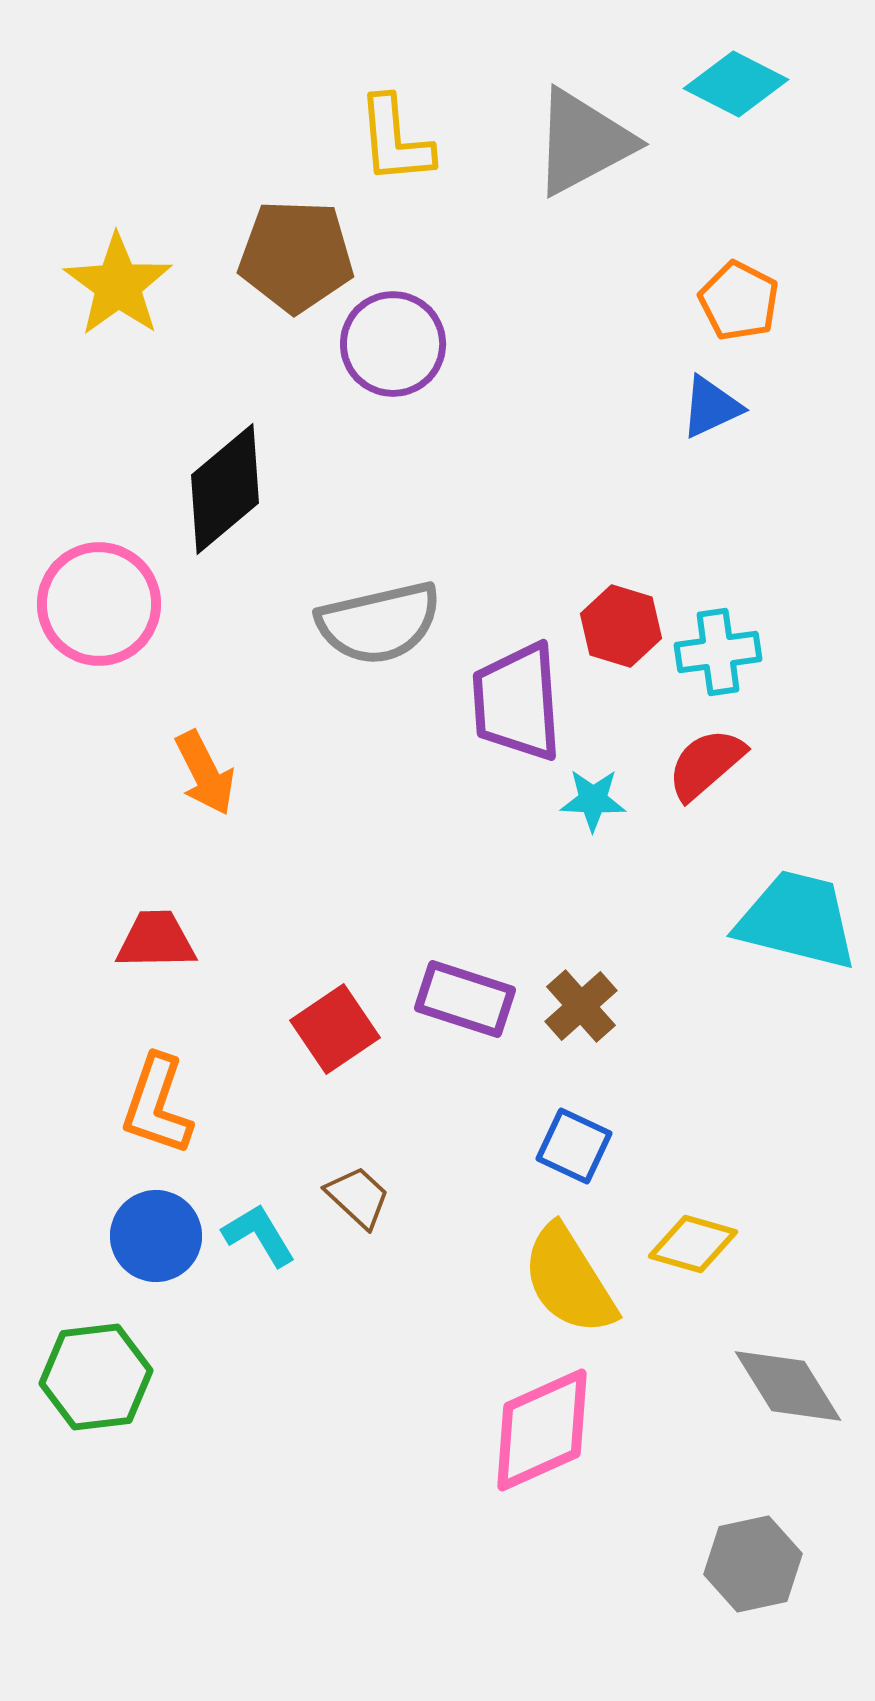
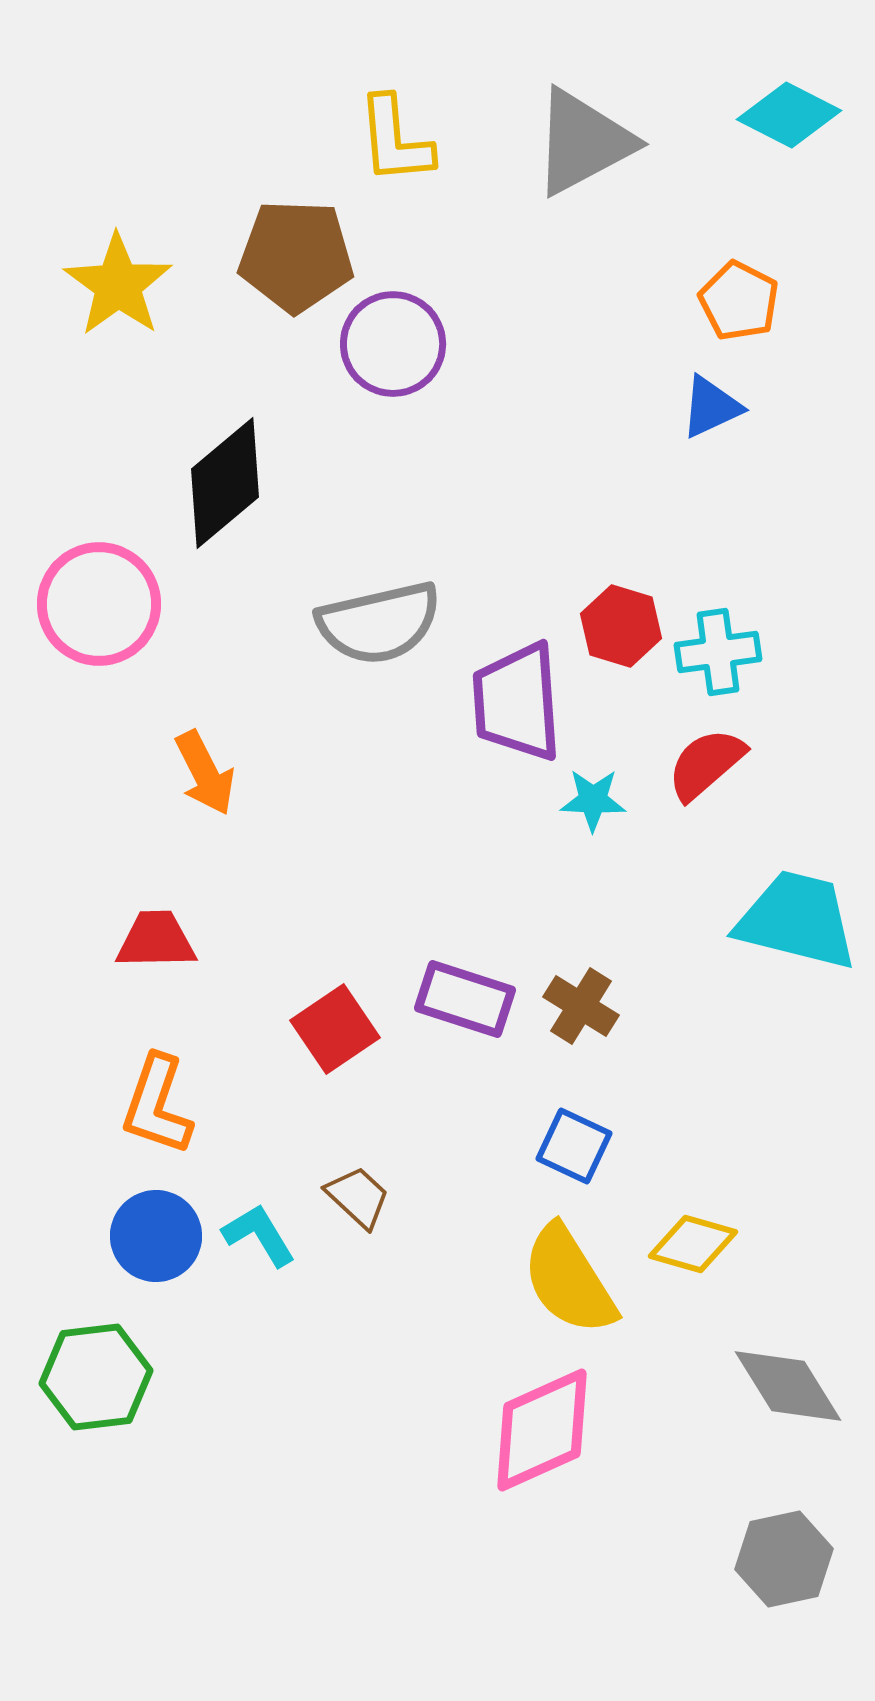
cyan diamond: moved 53 px right, 31 px down
black diamond: moved 6 px up
brown cross: rotated 16 degrees counterclockwise
gray hexagon: moved 31 px right, 5 px up
